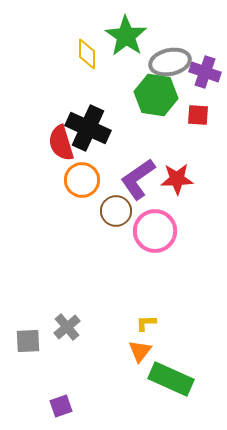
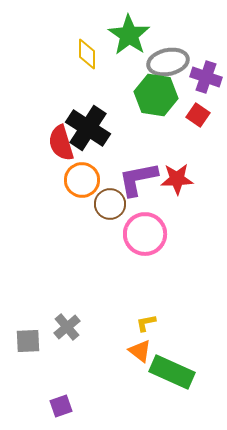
green star: moved 3 px right, 1 px up
gray ellipse: moved 2 px left
purple cross: moved 1 px right, 5 px down
red square: rotated 30 degrees clockwise
black cross: rotated 9 degrees clockwise
purple L-shape: rotated 24 degrees clockwise
brown circle: moved 6 px left, 7 px up
pink circle: moved 10 px left, 3 px down
yellow L-shape: rotated 10 degrees counterclockwise
orange triangle: rotated 30 degrees counterclockwise
green rectangle: moved 1 px right, 7 px up
